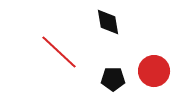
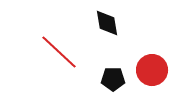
black diamond: moved 1 px left, 1 px down
red circle: moved 2 px left, 1 px up
